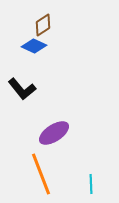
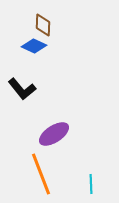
brown diamond: rotated 55 degrees counterclockwise
purple ellipse: moved 1 px down
